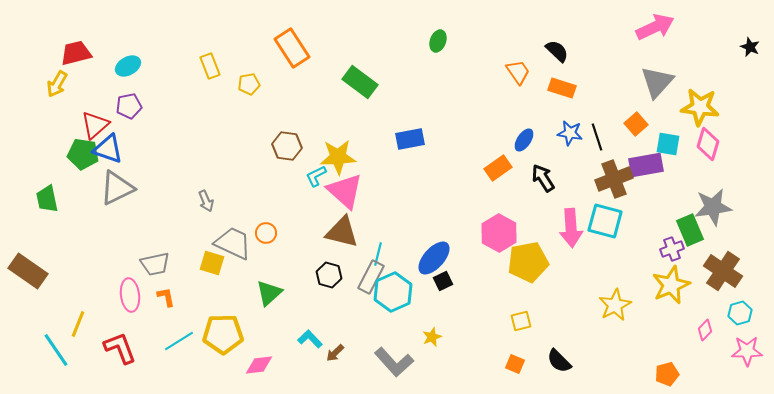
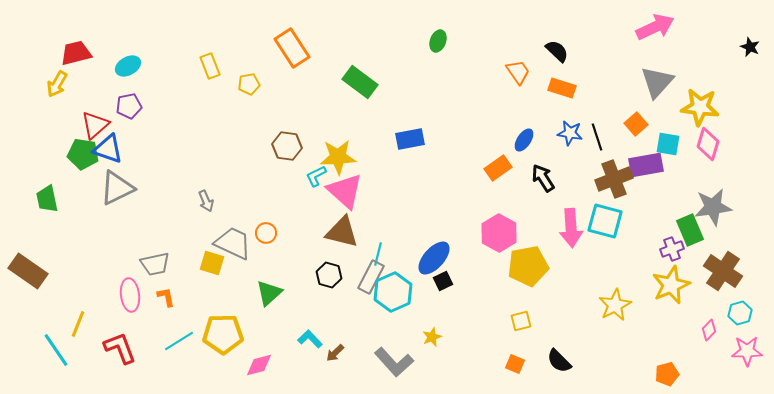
yellow pentagon at (528, 262): moved 4 px down
pink diamond at (705, 330): moved 4 px right
pink diamond at (259, 365): rotated 8 degrees counterclockwise
